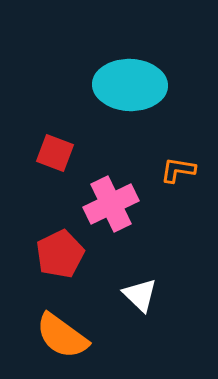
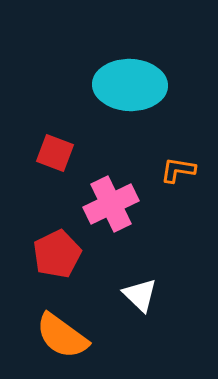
red pentagon: moved 3 px left
